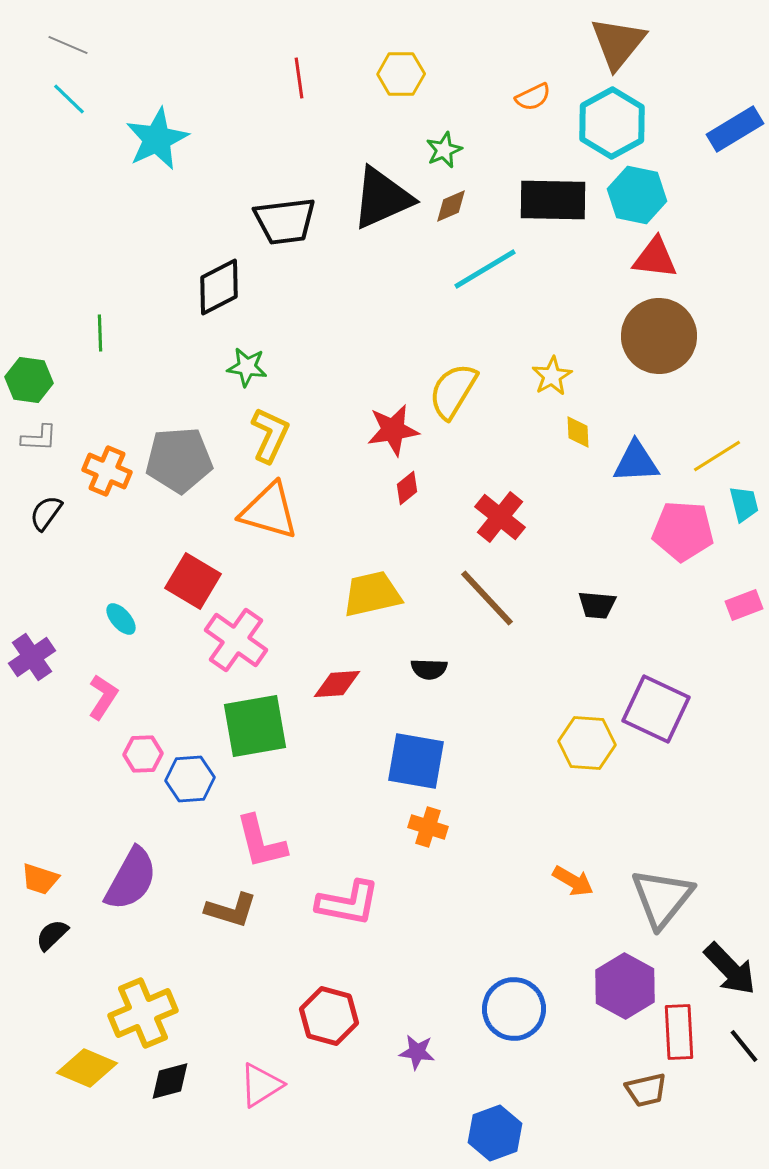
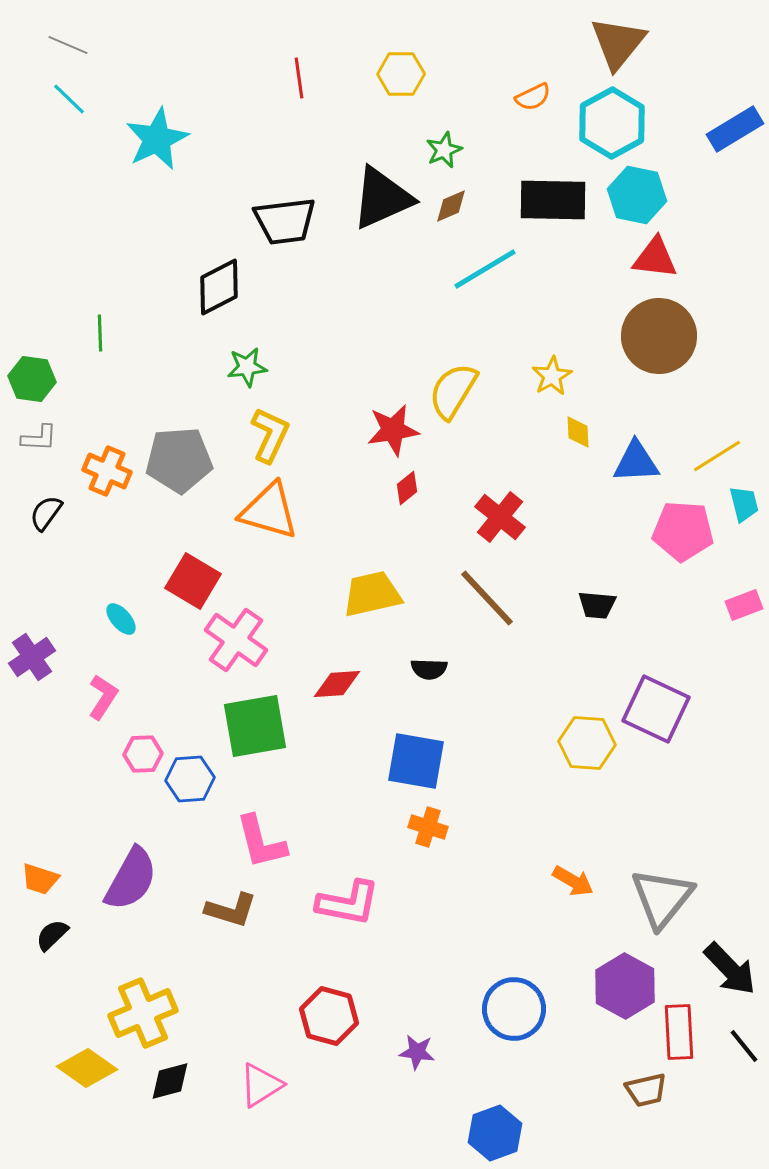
green star at (247, 367): rotated 15 degrees counterclockwise
green hexagon at (29, 380): moved 3 px right, 1 px up
yellow diamond at (87, 1068): rotated 12 degrees clockwise
